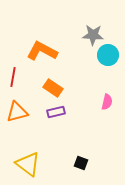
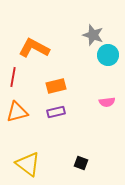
gray star: rotated 15 degrees clockwise
orange L-shape: moved 8 px left, 3 px up
orange rectangle: moved 3 px right, 2 px up; rotated 48 degrees counterclockwise
pink semicircle: rotated 70 degrees clockwise
